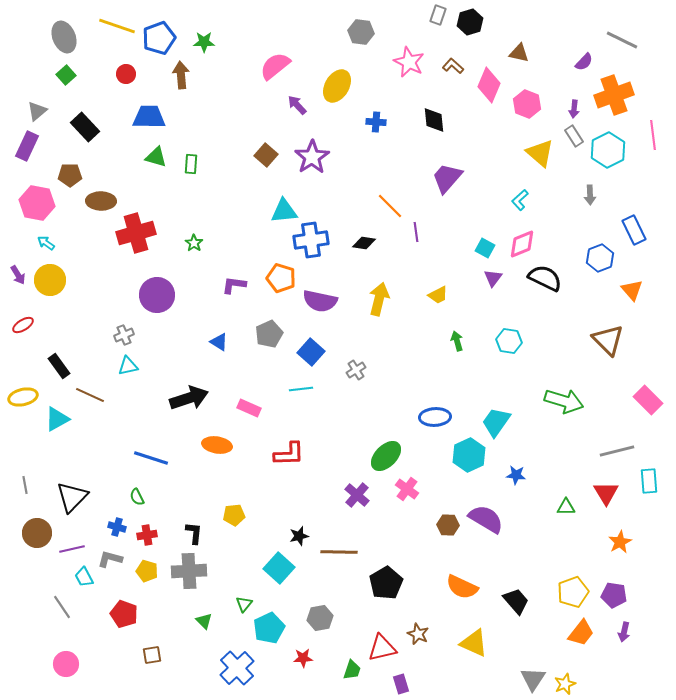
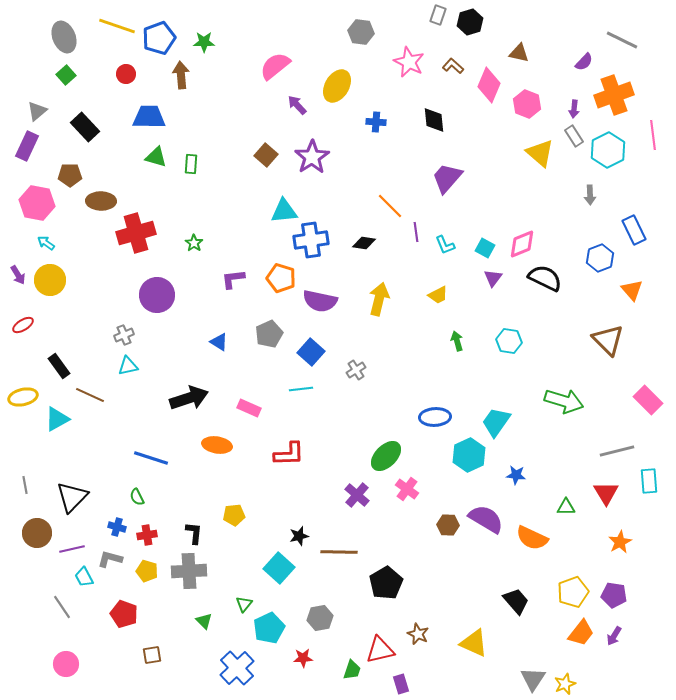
cyan L-shape at (520, 200): moved 75 px left, 45 px down; rotated 70 degrees counterclockwise
purple L-shape at (234, 285): moved 1 px left, 6 px up; rotated 15 degrees counterclockwise
orange semicircle at (462, 587): moved 70 px right, 49 px up
purple arrow at (624, 632): moved 10 px left, 4 px down; rotated 18 degrees clockwise
red triangle at (382, 648): moved 2 px left, 2 px down
